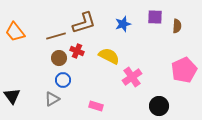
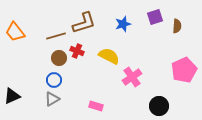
purple square: rotated 21 degrees counterclockwise
blue circle: moved 9 px left
black triangle: rotated 42 degrees clockwise
